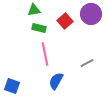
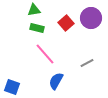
purple circle: moved 4 px down
red square: moved 1 px right, 2 px down
green rectangle: moved 2 px left
pink line: rotated 30 degrees counterclockwise
blue square: moved 1 px down
